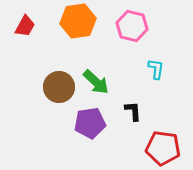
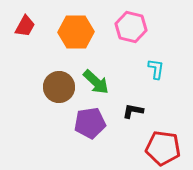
orange hexagon: moved 2 px left, 11 px down; rotated 8 degrees clockwise
pink hexagon: moved 1 px left, 1 px down
black L-shape: rotated 75 degrees counterclockwise
